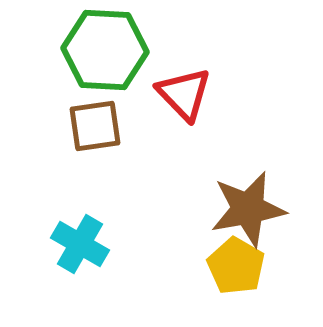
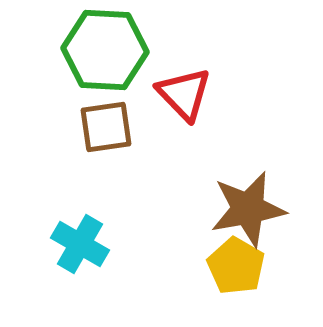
brown square: moved 11 px right, 1 px down
